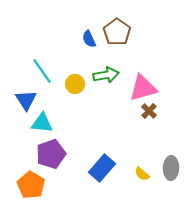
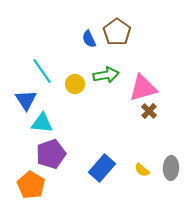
yellow semicircle: moved 4 px up
